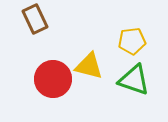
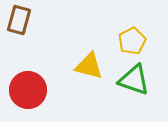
brown rectangle: moved 16 px left, 1 px down; rotated 40 degrees clockwise
yellow pentagon: rotated 20 degrees counterclockwise
red circle: moved 25 px left, 11 px down
